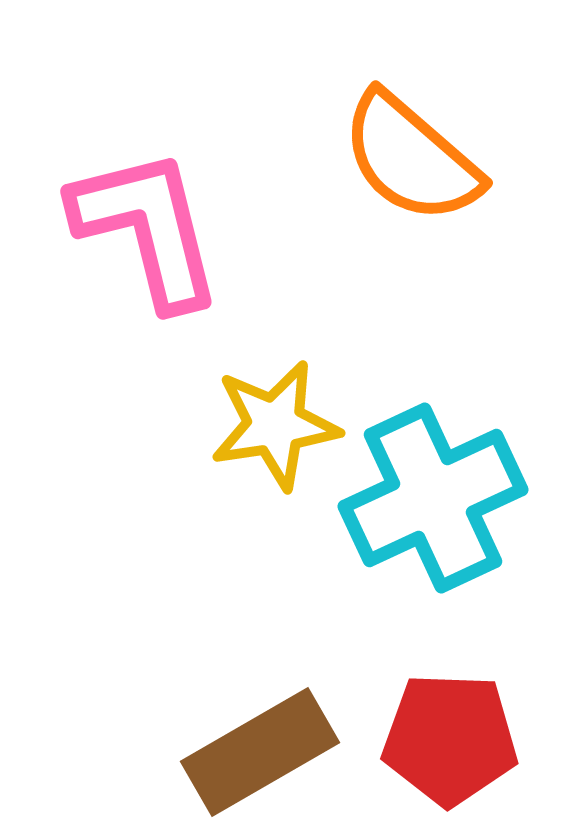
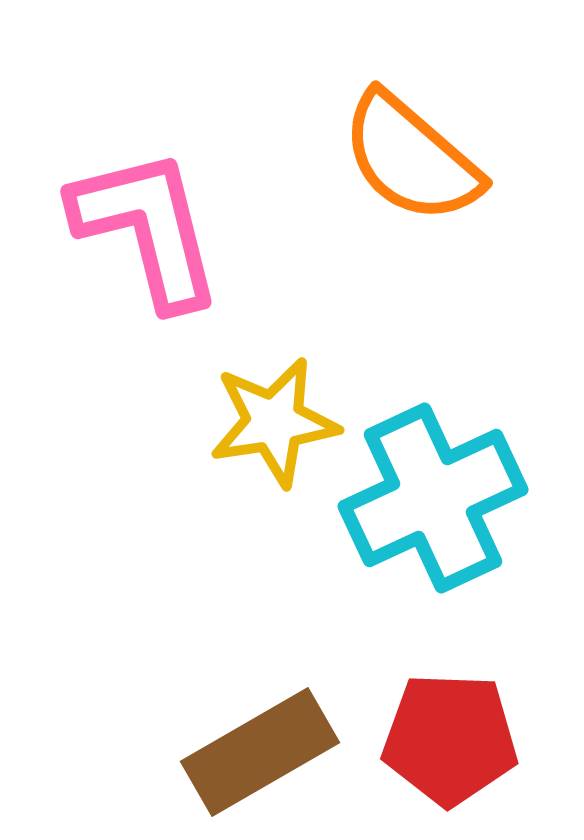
yellow star: moved 1 px left, 3 px up
